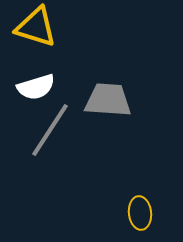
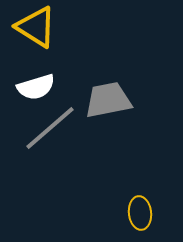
yellow triangle: rotated 15 degrees clockwise
gray trapezoid: rotated 15 degrees counterclockwise
gray line: moved 2 px up; rotated 16 degrees clockwise
